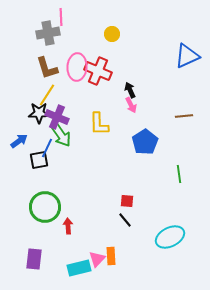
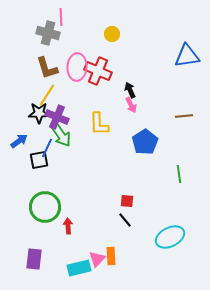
gray cross: rotated 25 degrees clockwise
blue triangle: rotated 16 degrees clockwise
